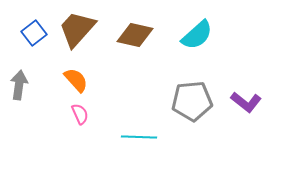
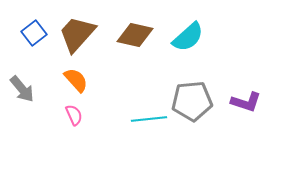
brown trapezoid: moved 5 px down
cyan semicircle: moved 9 px left, 2 px down
gray arrow: moved 3 px right, 4 px down; rotated 132 degrees clockwise
purple L-shape: rotated 20 degrees counterclockwise
pink semicircle: moved 6 px left, 1 px down
cyan line: moved 10 px right, 18 px up; rotated 8 degrees counterclockwise
